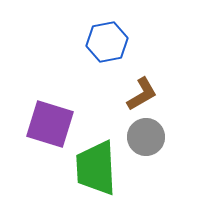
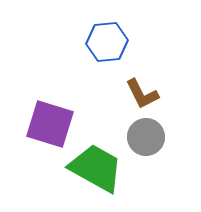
blue hexagon: rotated 6 degrees clockwise
brown L-shape: rotated 93 degrees clockwise
green trapezoid: rotated 122 degrees clockwise
